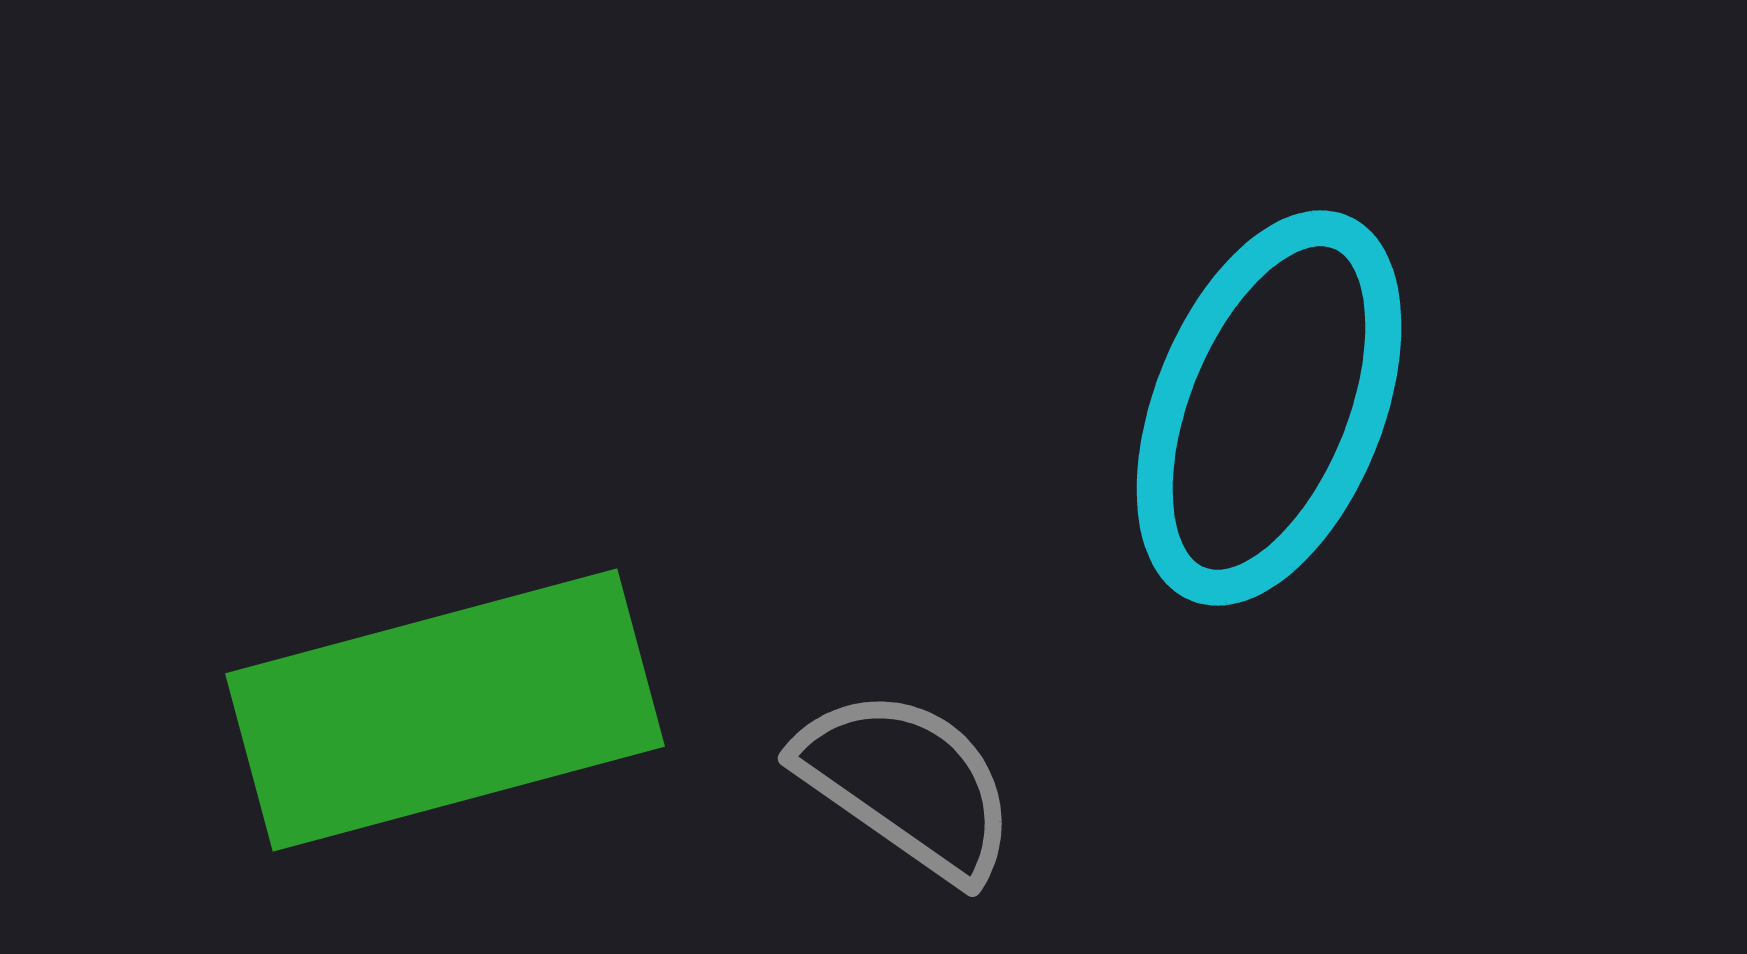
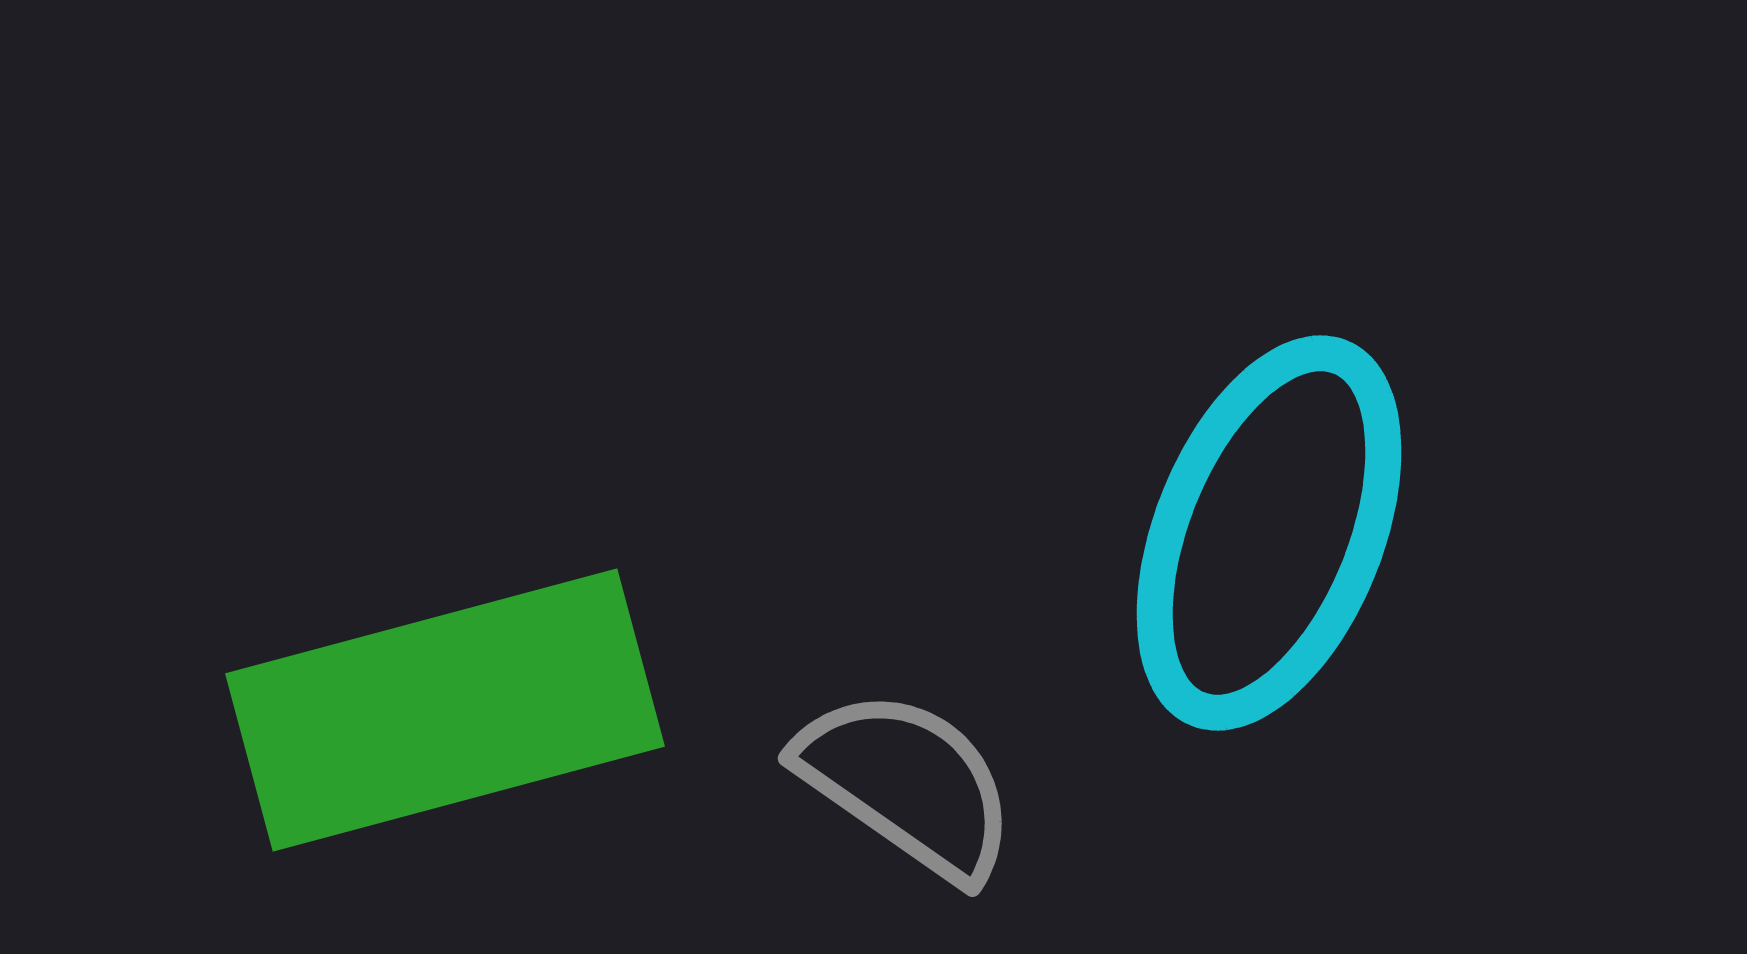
cyan ellipse: moved 125 px down
